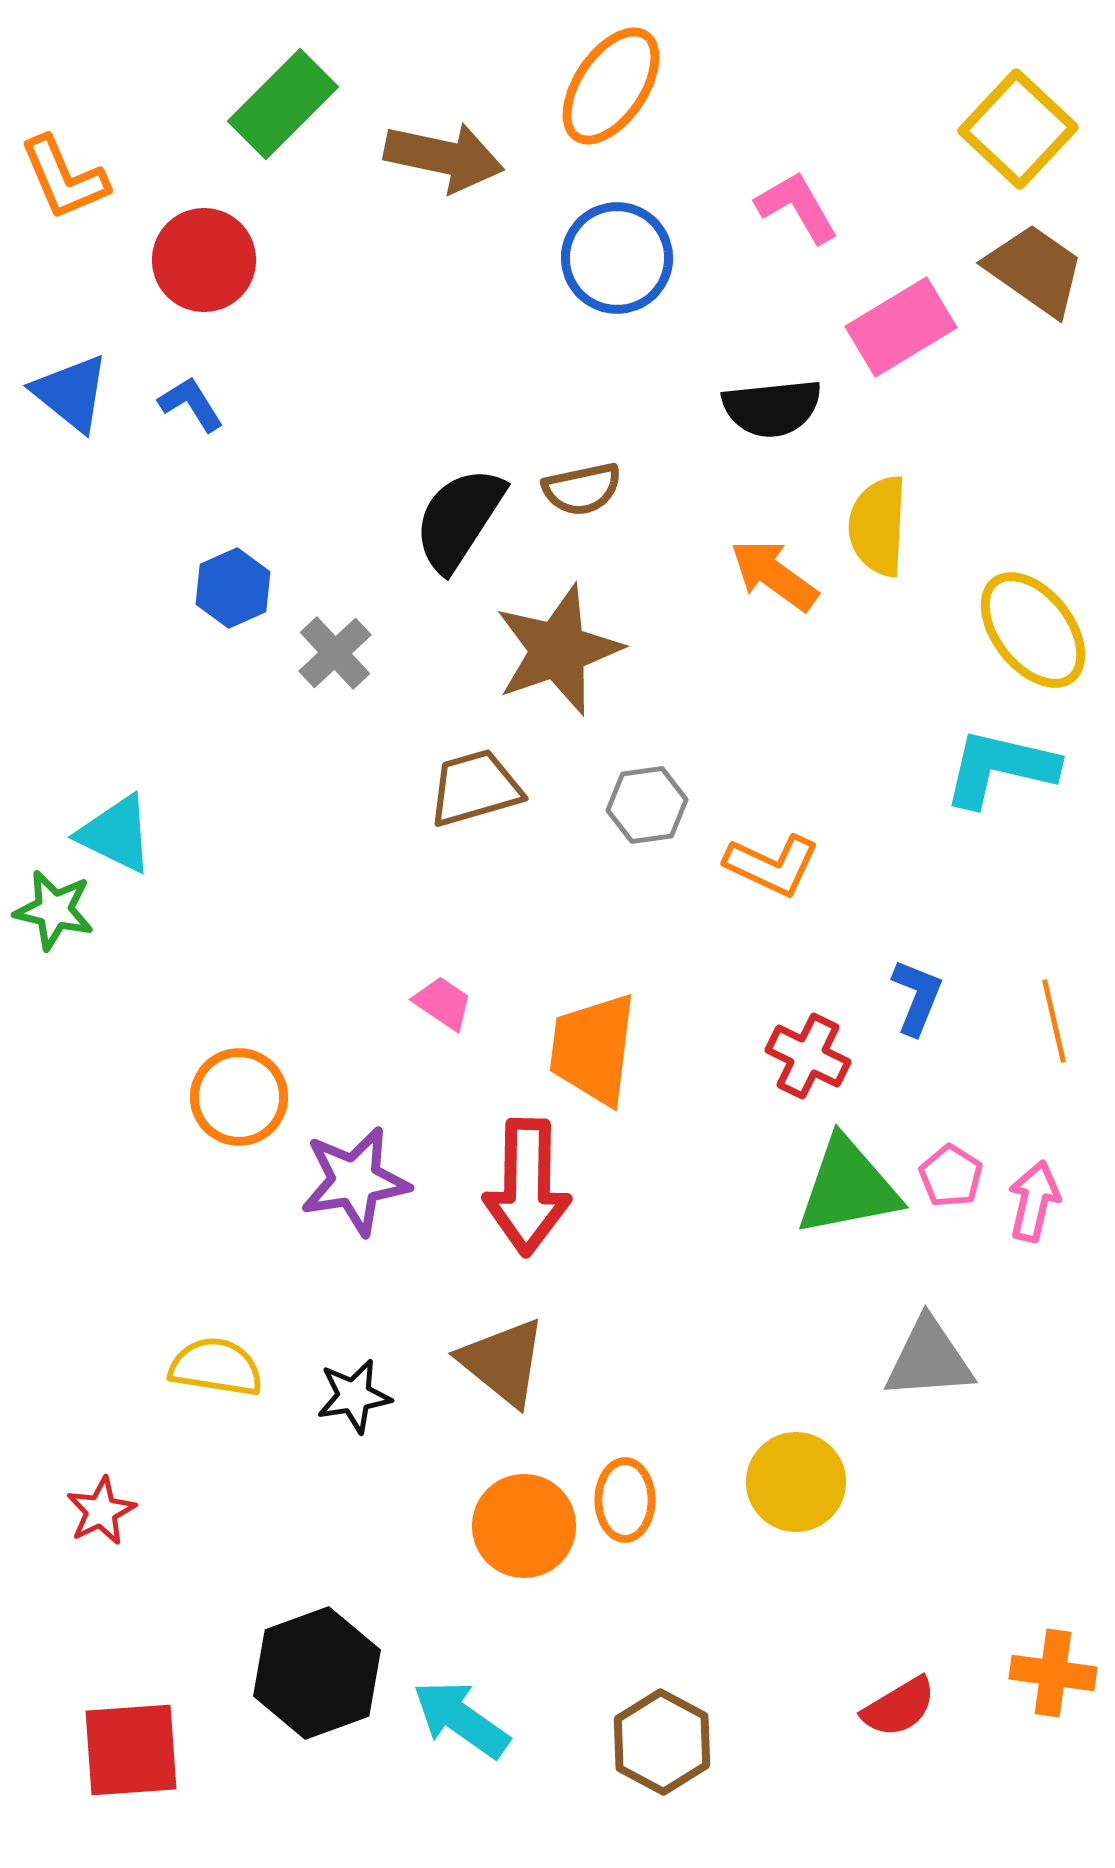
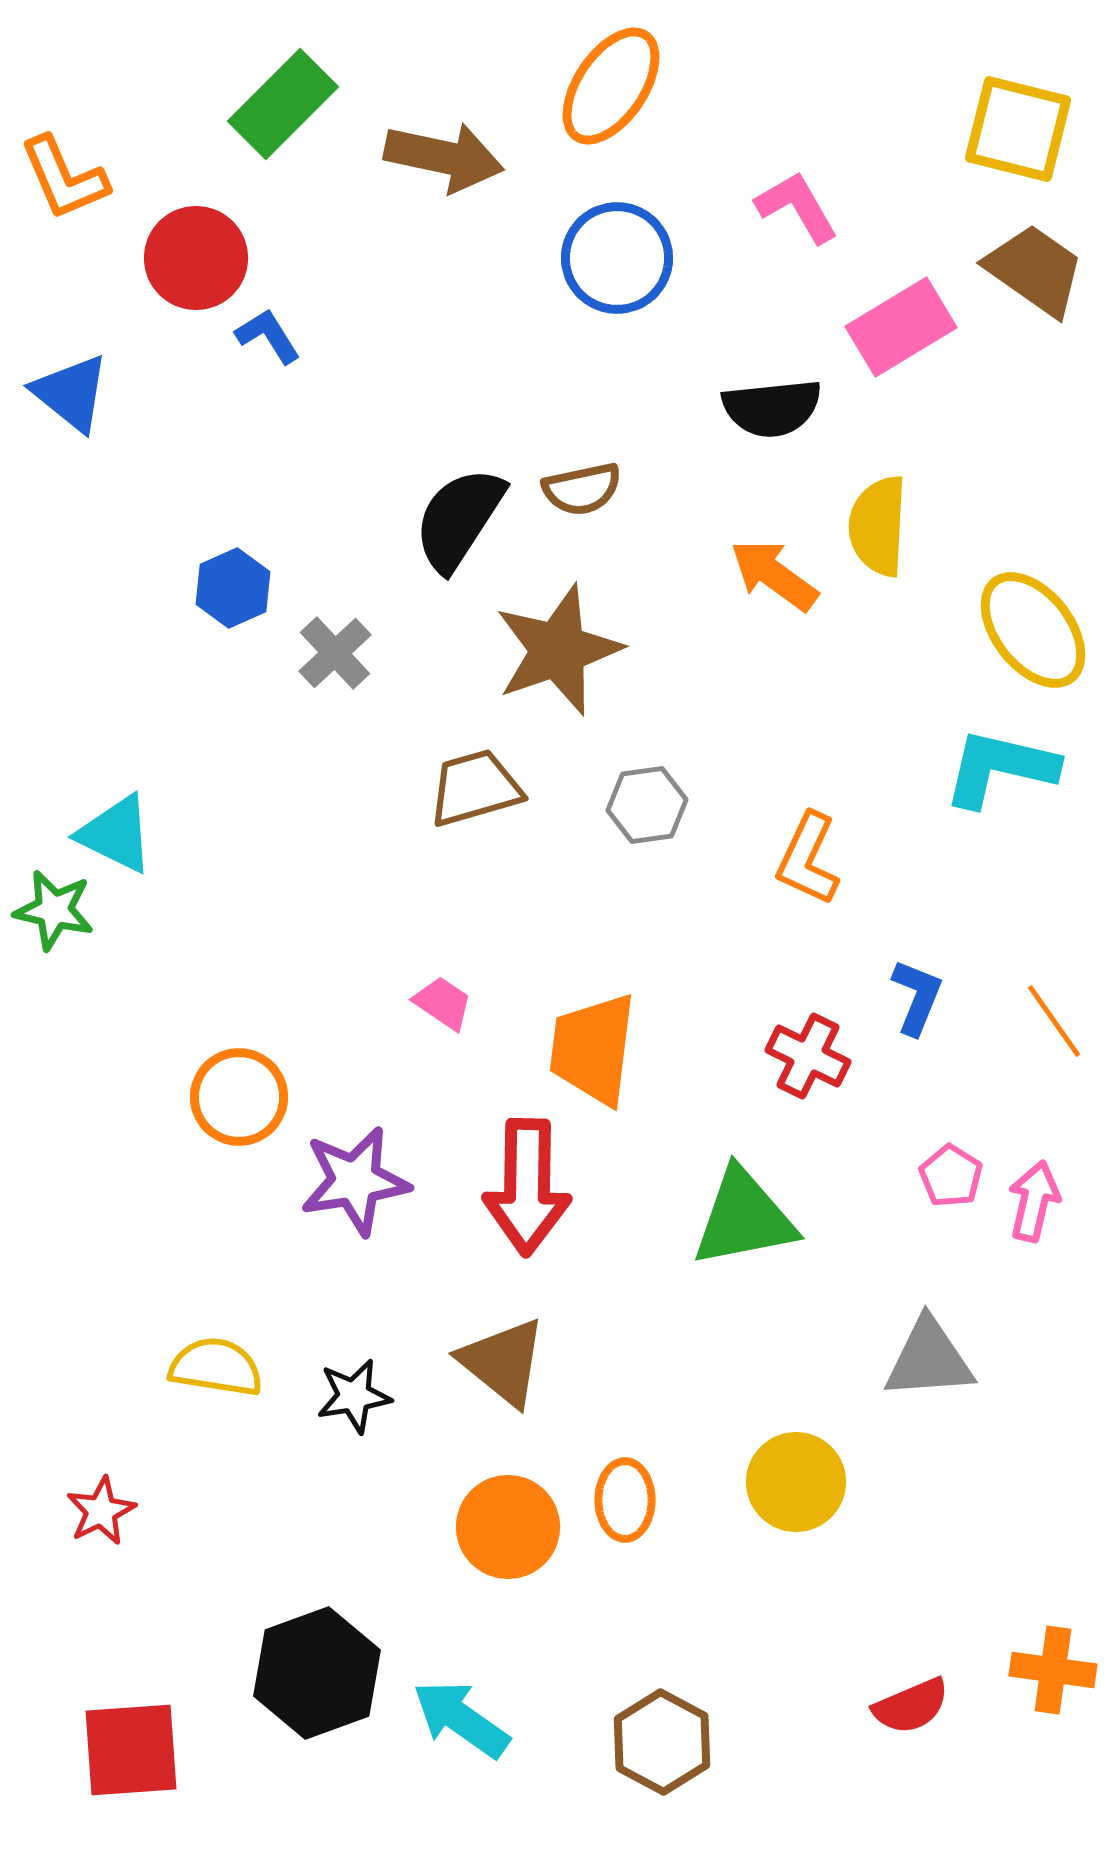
yellow square at (1018, 129): rotated 29 degrees counterclockwise
red circle at (204, 260): moved 8 px left, 2 px up
blue L-shape at (191, 404): moved 77 px right, 68 px up
orange L-shape at (772, 865): moved 36 px right, 6 px up; rotated 90 degrees clockwise
orange line at (1054, 1021): rotated 22 degrees counterclockwise
green triangle at (848, 1187): moved 104 px left, 31 px down
orange circle at (524, 1526): moved 16 px left, 1 px down
orange cross at (1053, 1673): moved 3 px up
red semicircle at (899, 1707): moved 12 px right, 1 px up; rotated 8 degrees clockwise
